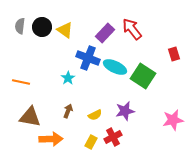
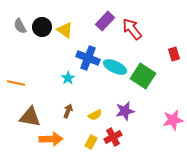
gray semicircle: rotated 35 degrees counterclockwise
purple rectangle: moved 12 px up
orange line: moved 5 px left, 1 px down
